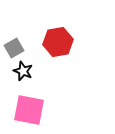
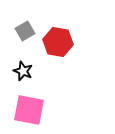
red hexagon: rotated 20 degrees clockwise
gray square: moved 11 px right, 17 px up
